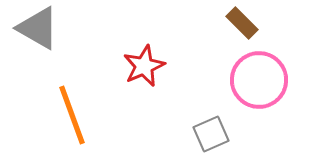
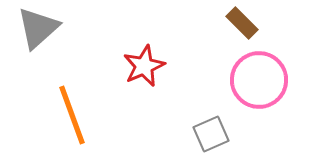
gray triangle: rotated 48 degrees clockwise
